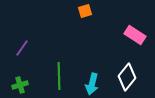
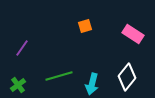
orange square: moved 15 px down
pink rectangle: moved 2 px left, 1 px up
green line: rotated 76 degrees clockwise
green cross: moved 2 px left; rotated 21 degrees counterclockwise
